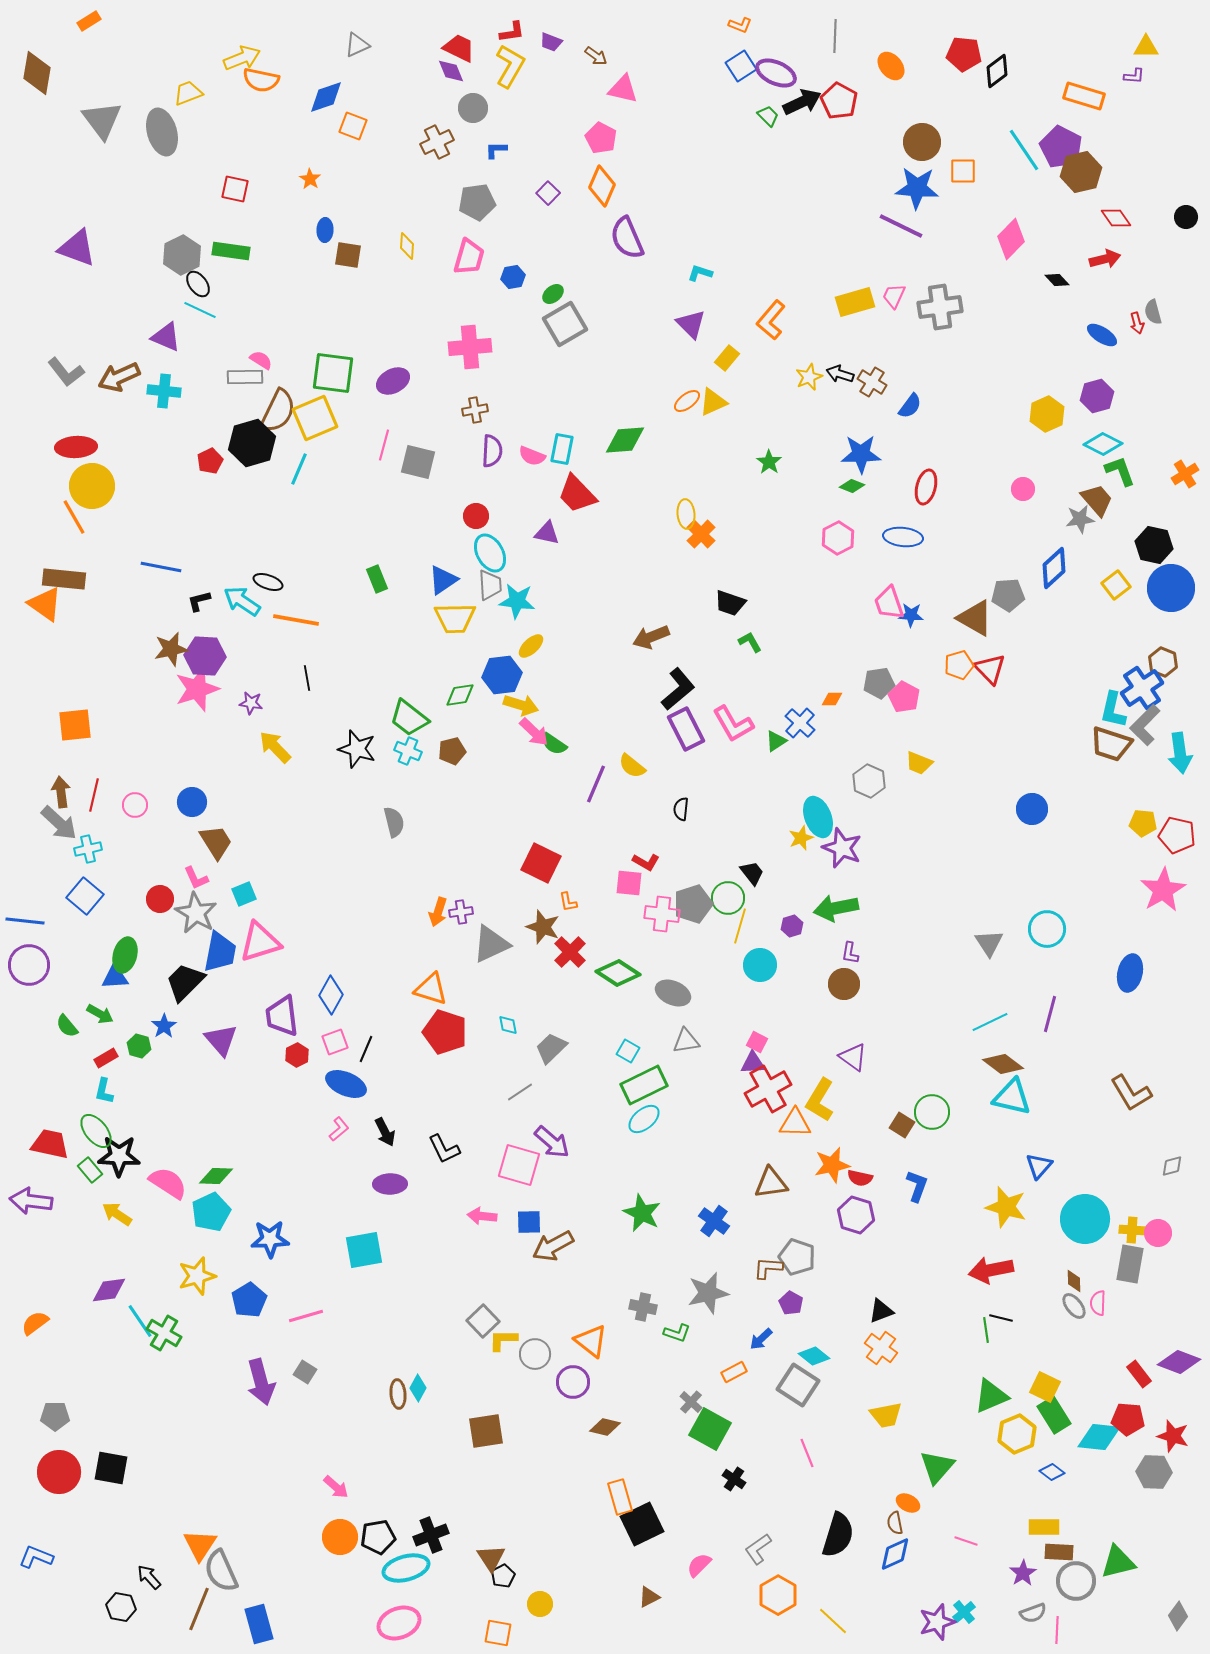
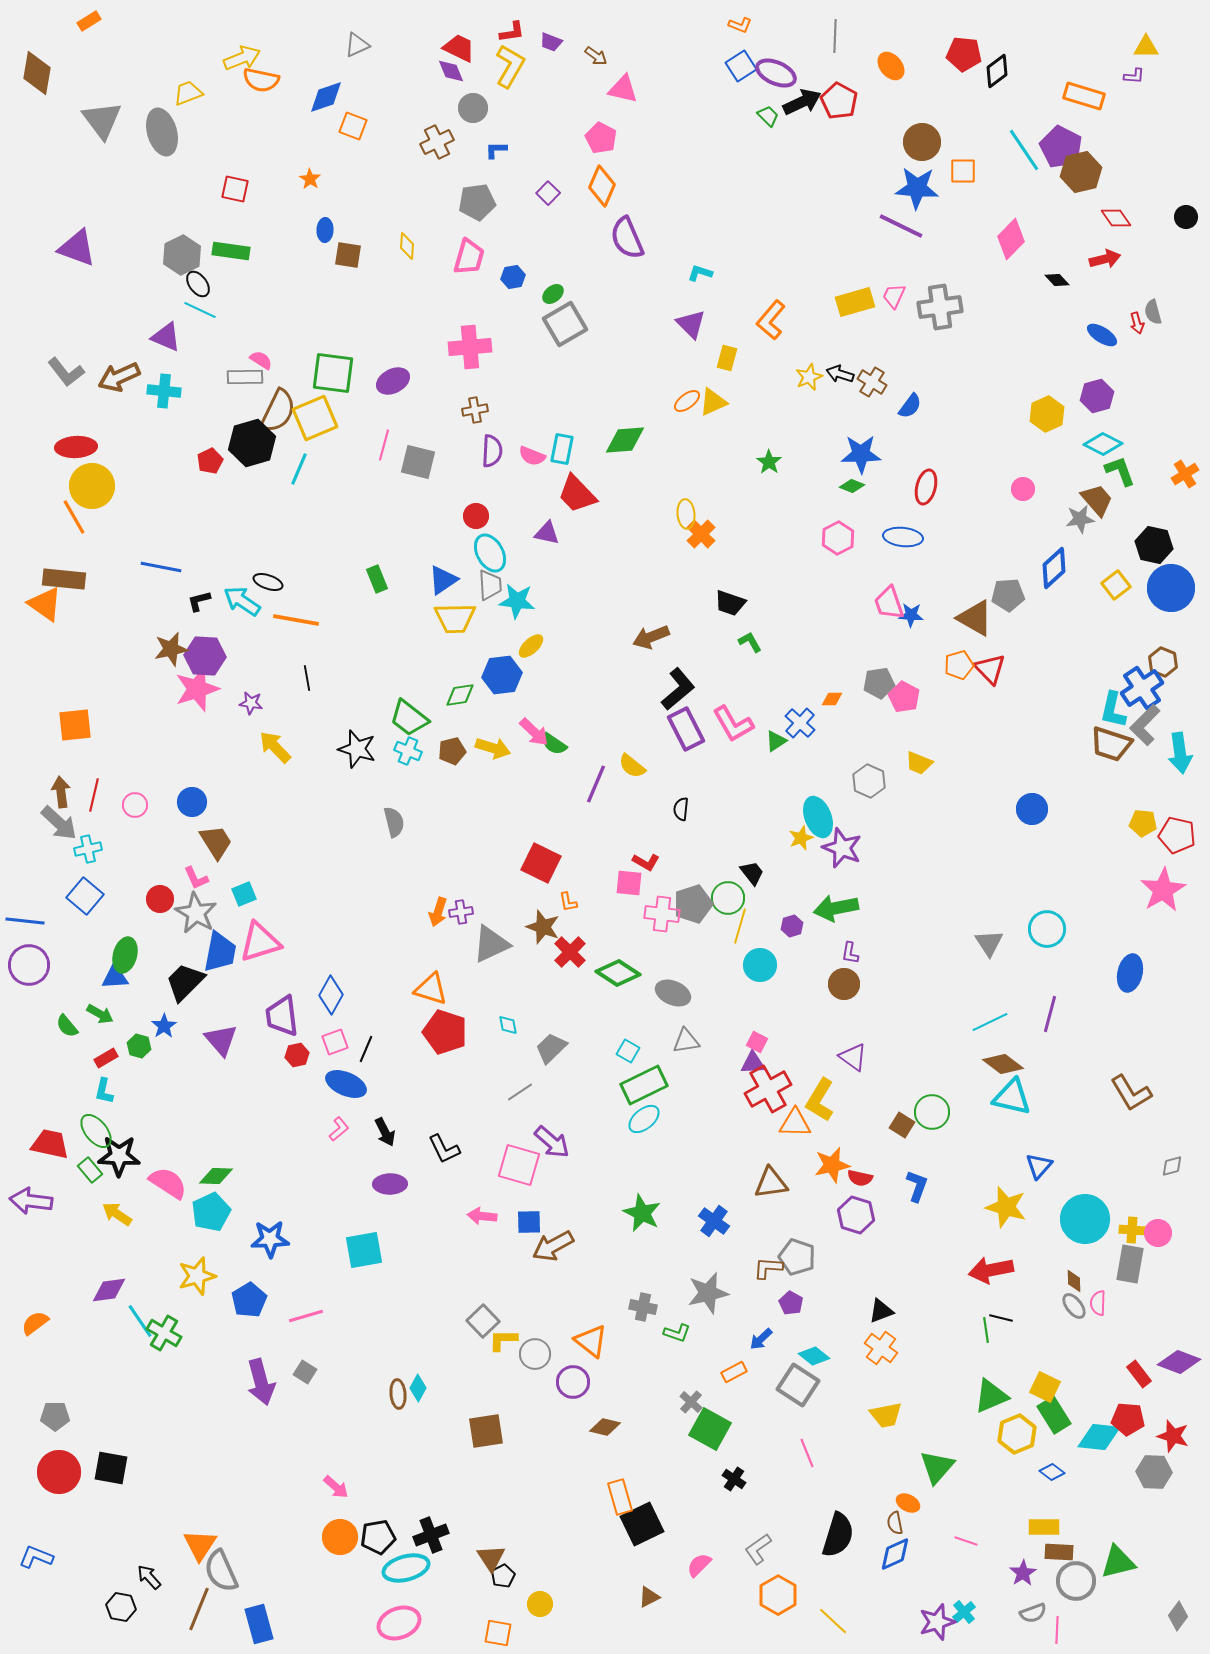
yellow rectangle at (727, 358): rotated 25 degrees counterclockwise
yellow arrow at (521, 705): moved 28 px left, 43 px down
red hexagon at (297, 1055): rotated 15 degrees clockwise
